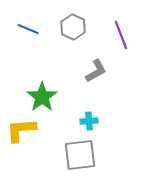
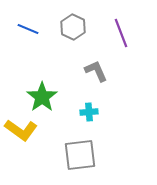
purple line: moved 2 px up
gray L-shape: rotated 85 degrees counterclockwise
cyan cross: moved 9 px up
yellow L-shape: rotated 140 degrees counterclockwise
